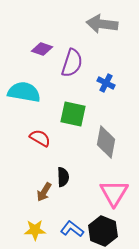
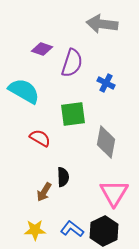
cyan semicircle: moved 1 px up; rotated 20 degrees clockwise
green square: rotated 20 degrees counterclockwise
black hexagon: moved 1 px right; rotated 12 degrees clockwise
